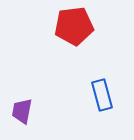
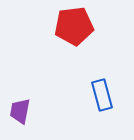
purple trapezoid: moved 2 px left
